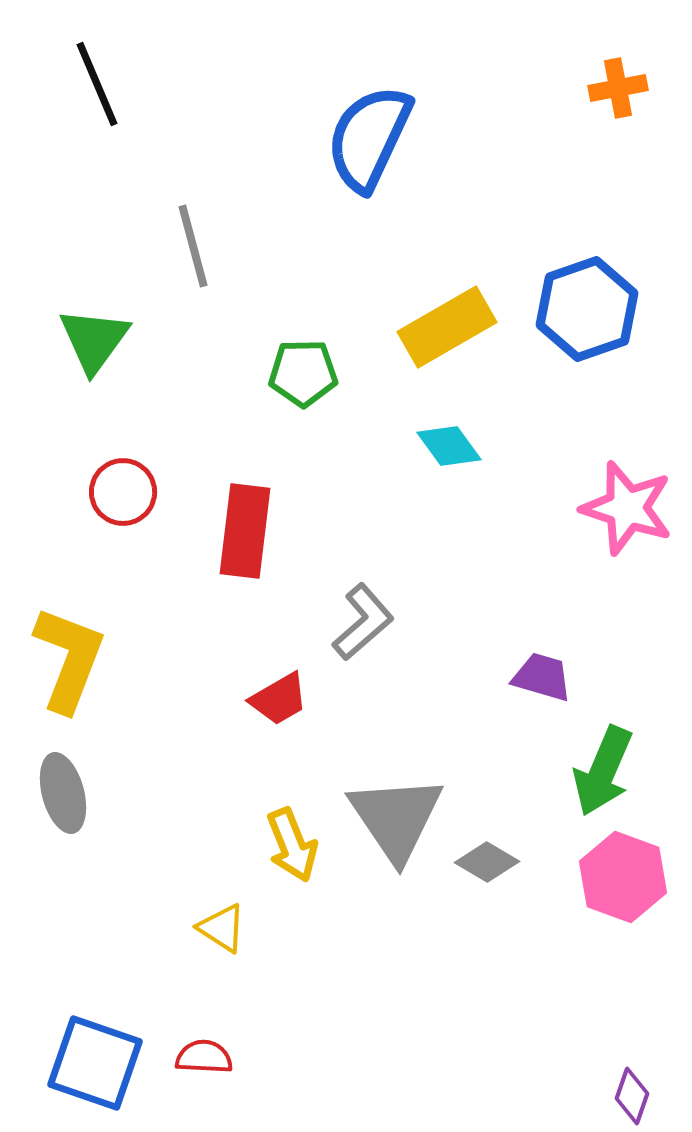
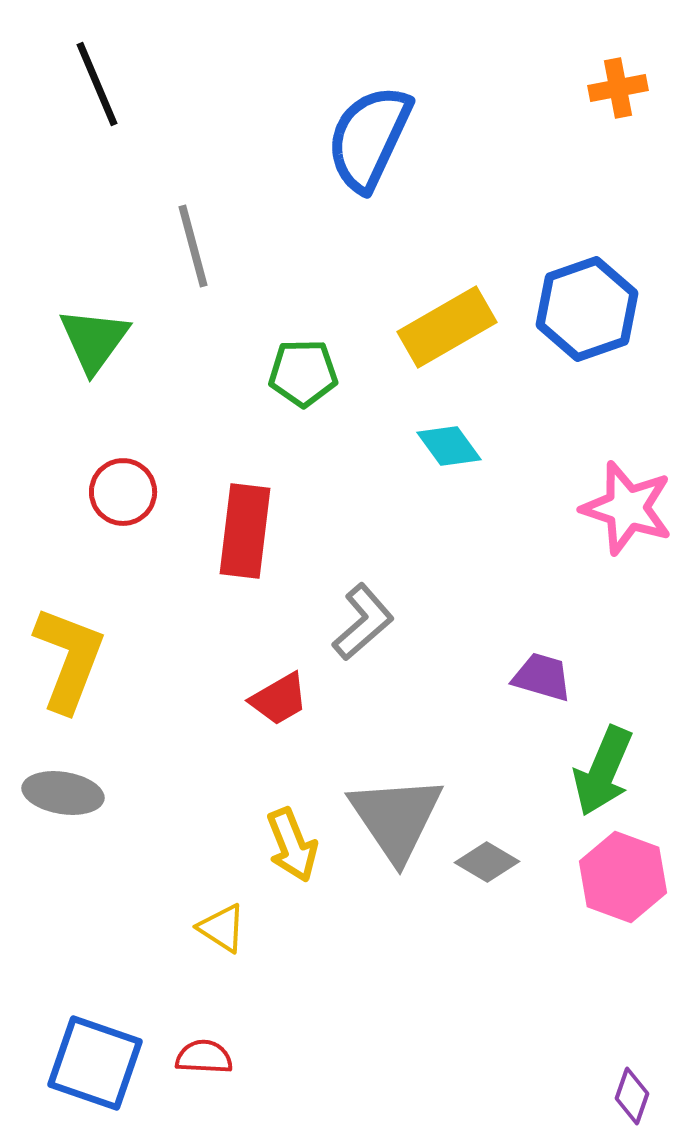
gray ellipse: rotated 66 degrees counterclockwise
